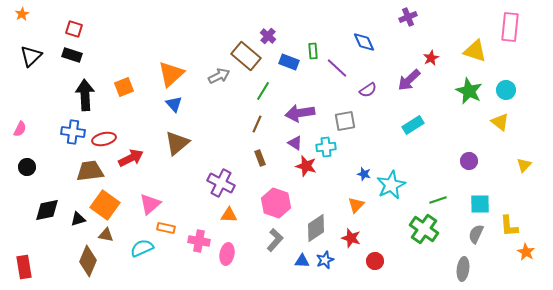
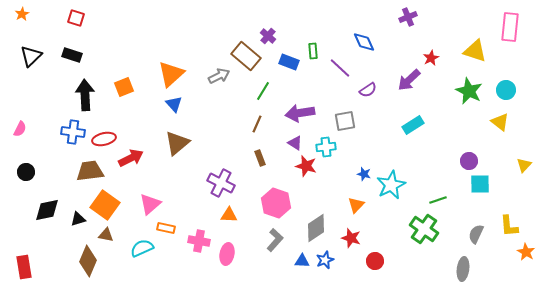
red square at (74, 29): moved 2 px right, 11 px up
purple line at (337, 68): moved 3 px right
black circle at (27, 167): moved 1 px left, 5 px down
cyan square at (480, 204): moved 20 px up
